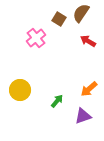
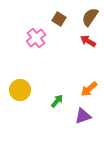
brown semicircle: moved 9 px right, 4 px down
